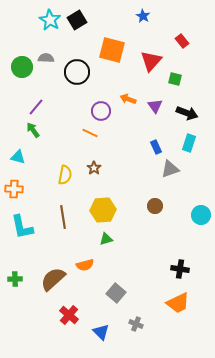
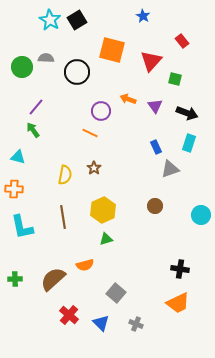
yellow hexagon: rotated 20 degrees counterclockwise
blue triangle: moved 9 px up
